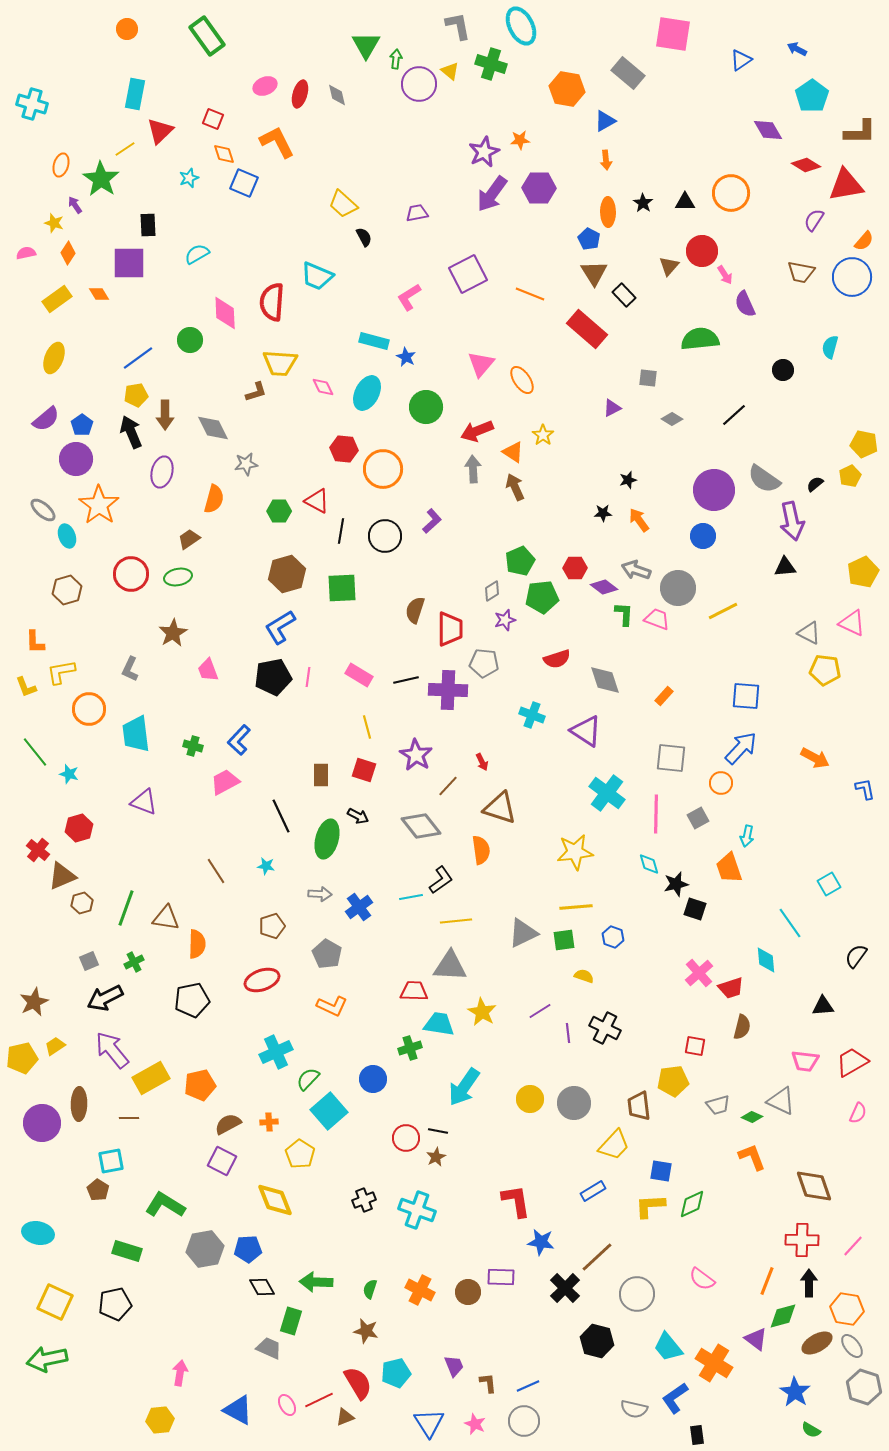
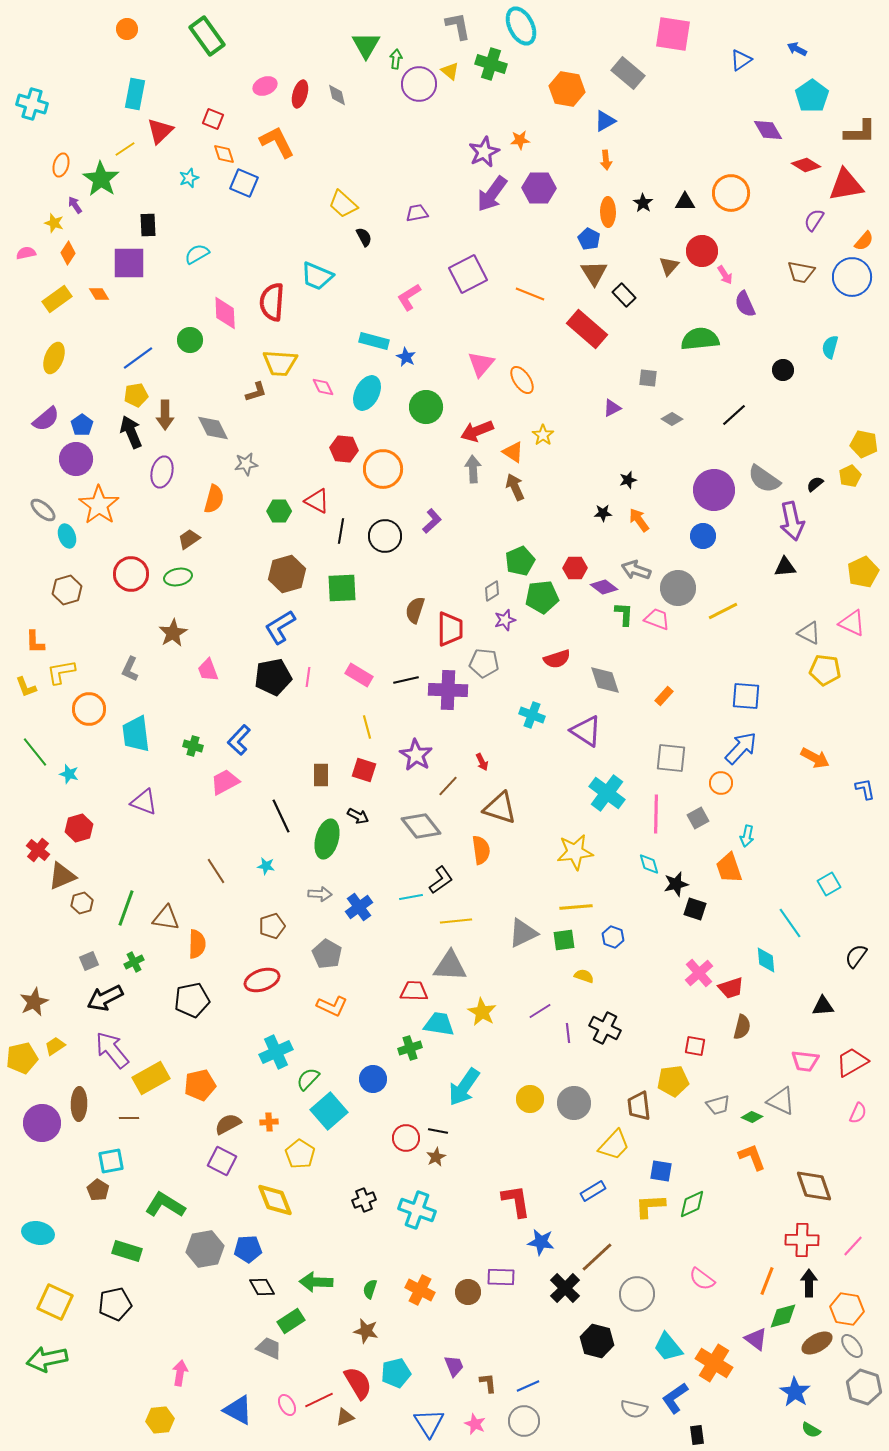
green rectangle at (291, 1321): rotated 40 degrees clockwise
